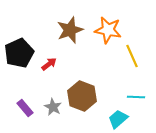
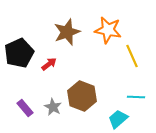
brown star: moved 3 px left, 2 px down
